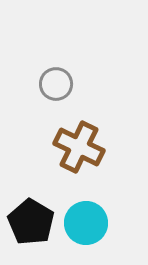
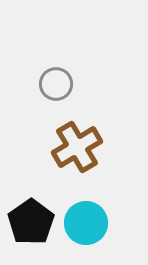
brown cross: moved 2 px left; rotated 33 degrees clockwise
black pentagon: rotated 6 degrees clockwise
